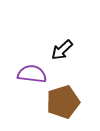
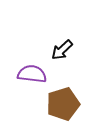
brown pentagon: moved 2 px down
